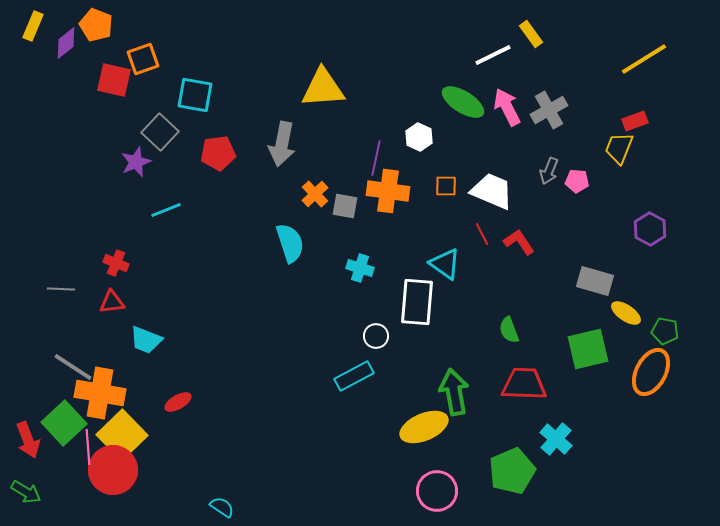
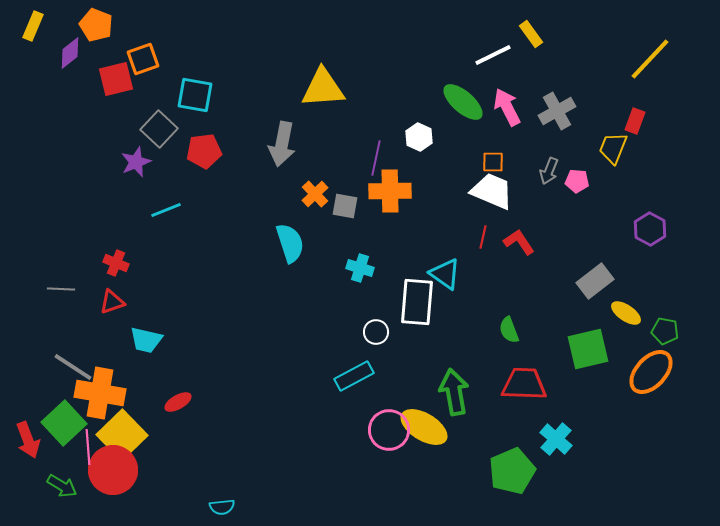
purple diamond at (66, 43): moved 4 px right, 10 px down
yellow line at (644, 59): moved 6 px right; rotated 15 degrees counterclockwise
red square at (114, 80): moved 2 px right, 1 px up; rotated 27 degrees counterclockwise
green ellipse at (463, 102): rotated 9 degrees clockwise
gray cross at (549, 110): moved 8 px right, 1 px down
red rectangle at (635, 121): rotated 50 degrees counterclockwise
gray square at (160, 132): moved 1 px left, 3 px up
yellow trapezoid at (619, 148): moved 6 px left
red pentagon at (218, 153): moved 14 px left, 2 px up
orange square at (446, 186): moved 47 px right, 24 px up
orange cross at (388, 191): moved 2 px right; rotated 9 degrees counterclockwise
red line at (482, 234): moved 1 px right, 3 px down; rotated 40 degrees clockwise
cyan triangle at (445, 264): moved 10 px down
gray rectangle at (595, 281): rotated 54 degrees counterclockwise
red triangle at (112, 302): rotated 12 degrees counterclockwise
white circle at (376, 336): moved 4 px up
cyan trapezoid at (146, 340): rotated 8 degrees counterclockwise
orange ellipse at (651, 372): rotated 15 degrees clockwise
yellow ellipse at (424, 427): rotated 54 degrees clockwise
pink circle at (437, 491): moved 48 px left, 61 px up
green arrow at (26, 492): moved 36 px right, 6 px up
cyan semicircle at (222, 507): rotated 140 degrees clockwise
